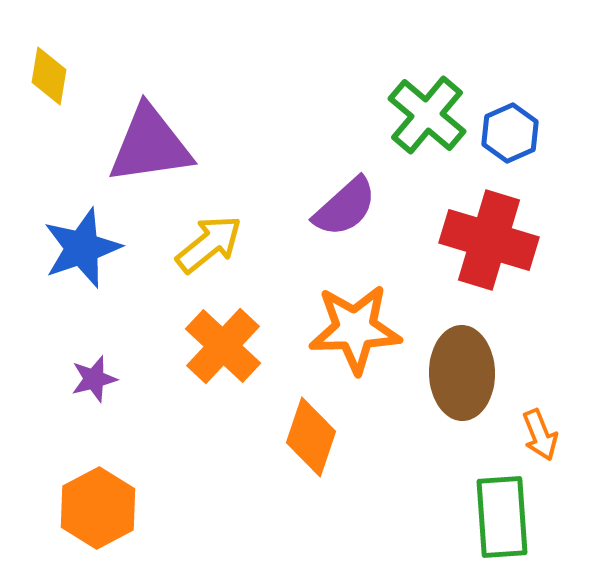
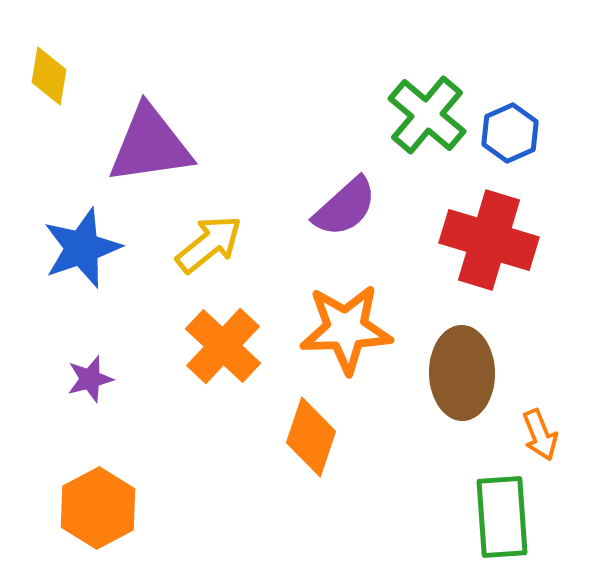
orange star: moved 9 px left
purple star: moved 4 px left
